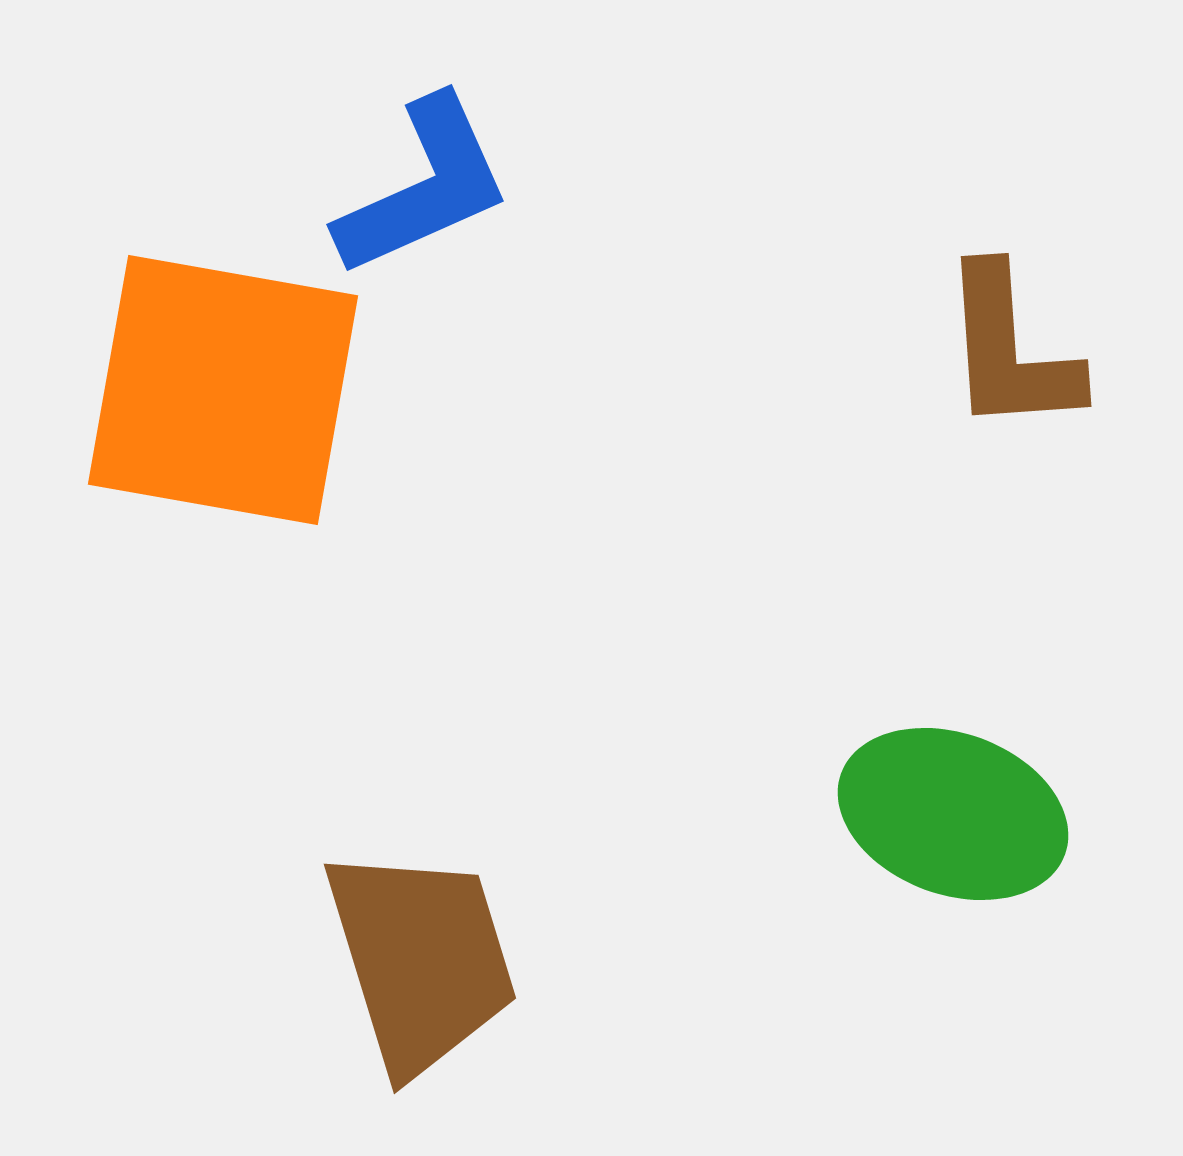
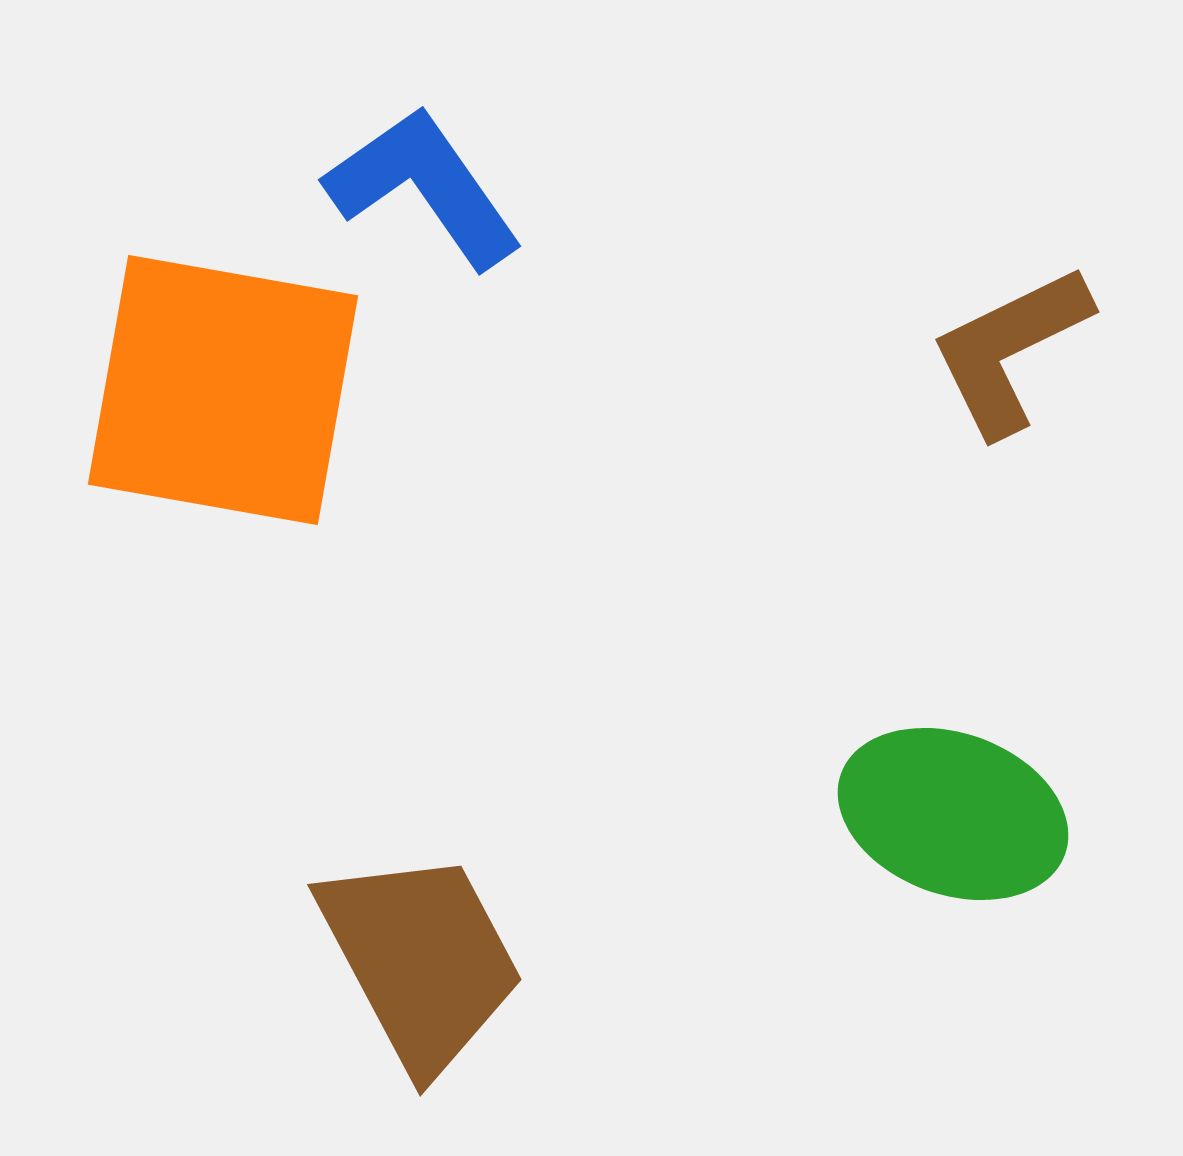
blue L-shape: rotated 101 degrees counterclockwise
brown L-shape: rotated 68 degrees clockwise
brown trapezoid: rotated 11 degrees counterclockwise
